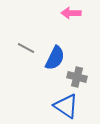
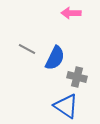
gray line: moved 1 px right, 1 px down
